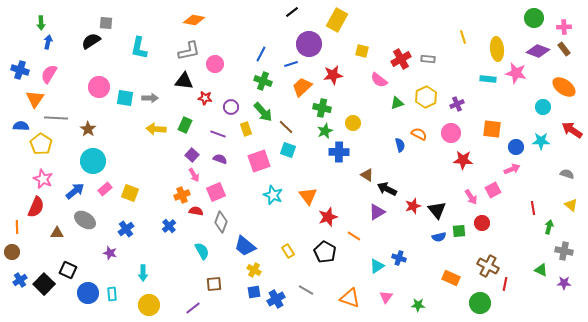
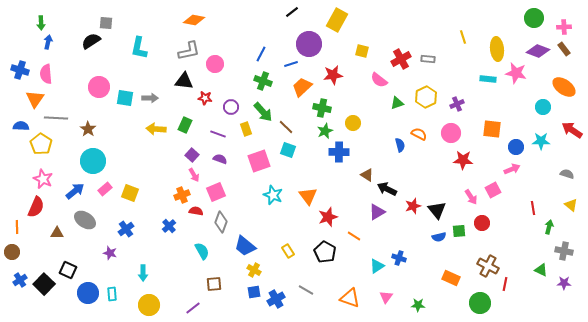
pink semicircle at (49, 74): moved 3 px left; rotated 36 degrees counterclockwise
